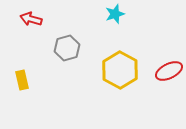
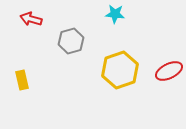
cyan star: rotated 24 degrees clockwise
gray hexagon: moved 4 px right, 7 px up
yellow hexagon: rotated 12 degrees clockwise
